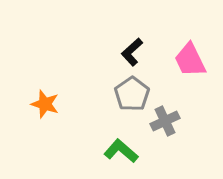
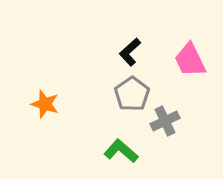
black L-shape: moved 2 px left
